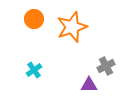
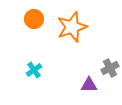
gray cross: moved 4 px right, 2 px down
